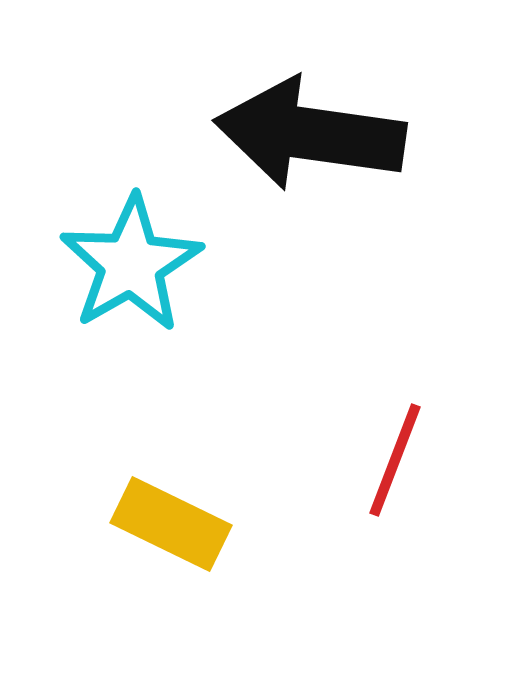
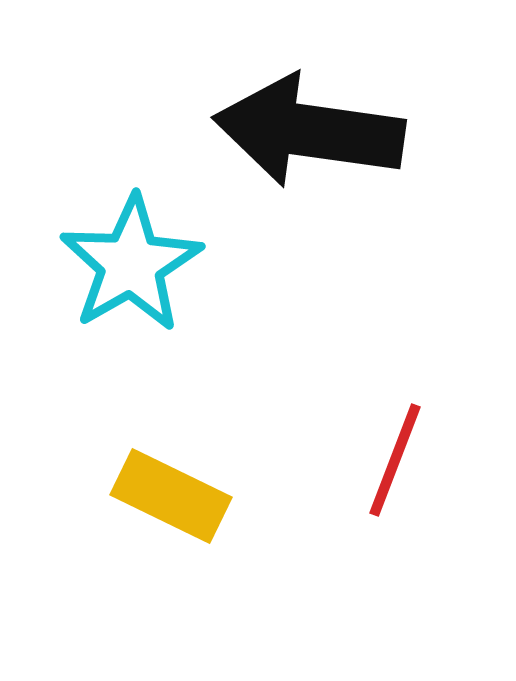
black arrow: moved 1 px left, 3 px up
yellow rectangle: moved 28 px up
